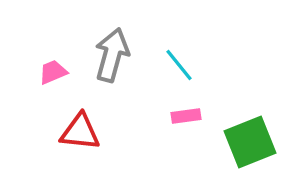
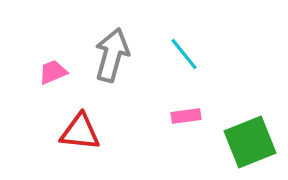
cyan line: moved 5 px right, 11 px up
